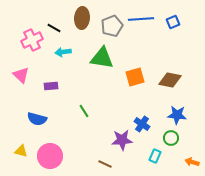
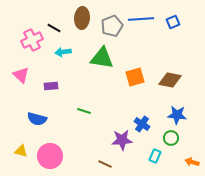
green line: rotated 40 degrees counterclockwise
